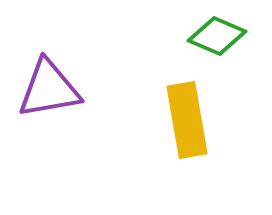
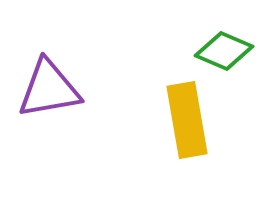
green diamond: moved 7 px right, 15 px down
